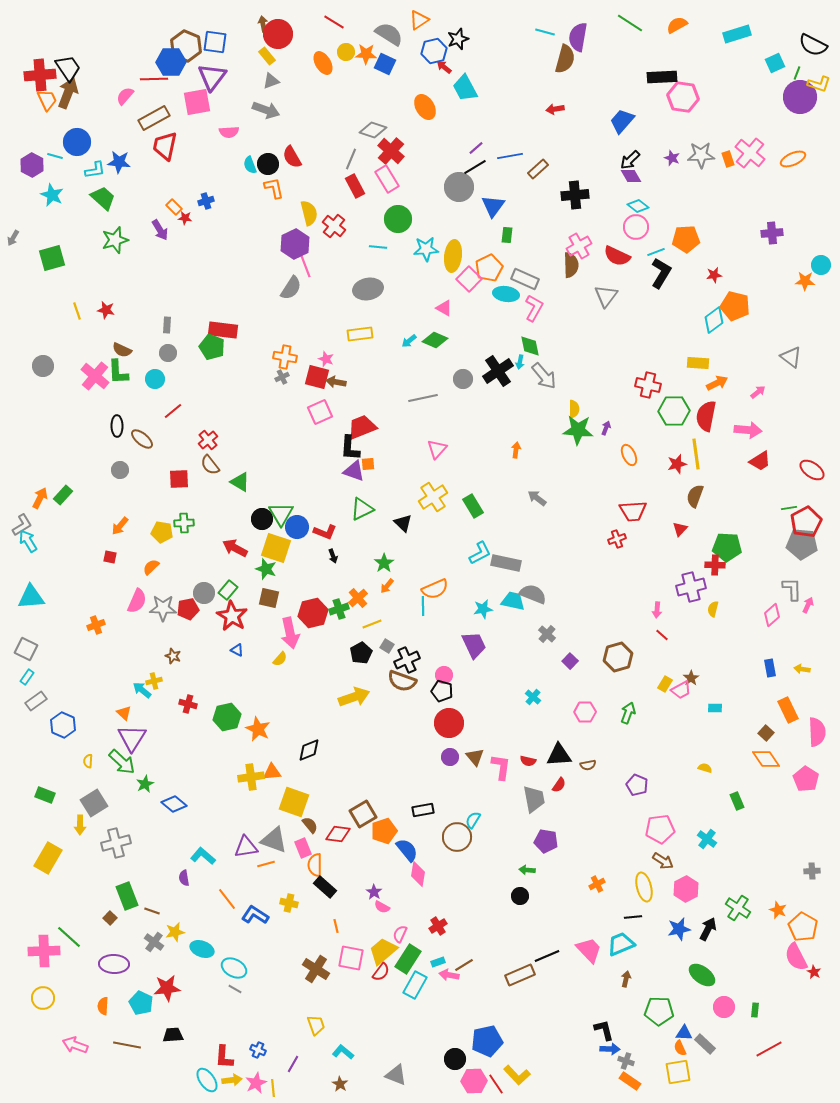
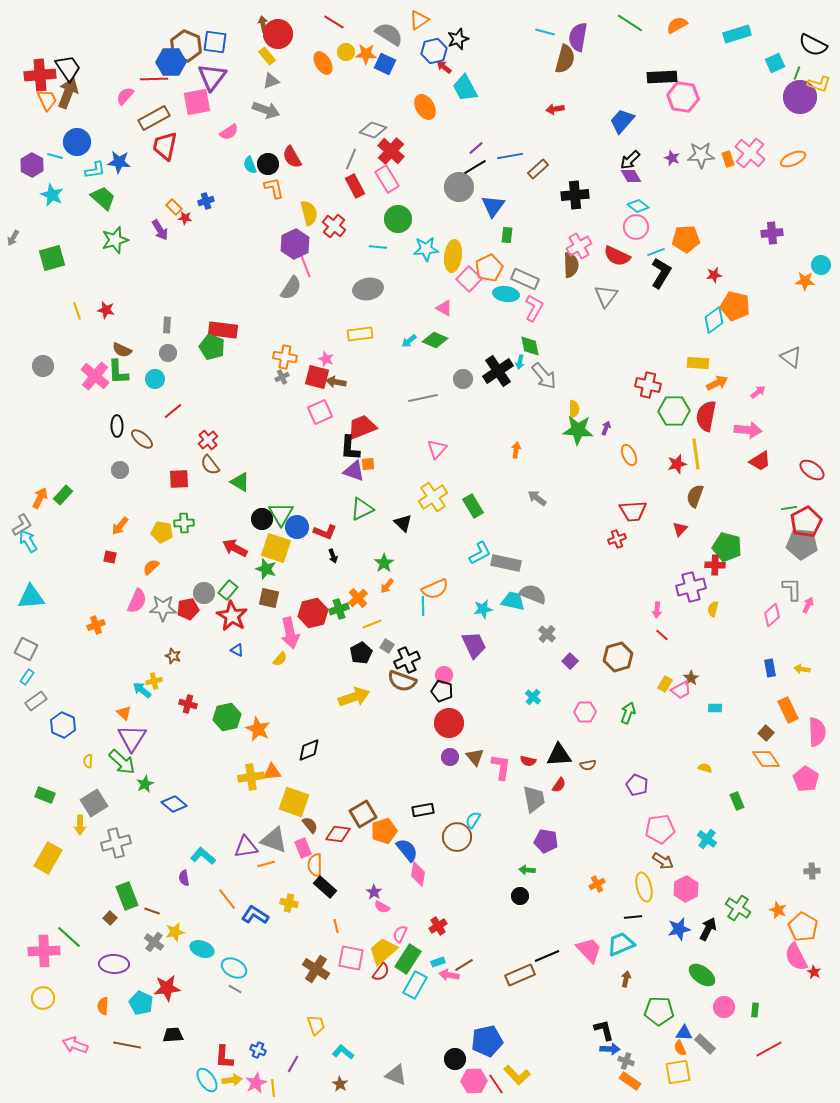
pink semicircle at (229, 132): rotated 30 degrees counterclockwise
green pentagon at (727, 547): rotated 12 degrees clockwise
